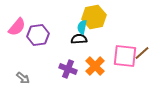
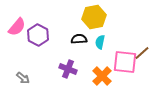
cyan semicircle: moved 18 px right, 15 px down
purple hexagon: rotated 25 degrees counterclockwise
pink square: moved 6 px down
orange cross: moved 7 px right, 10 px down
